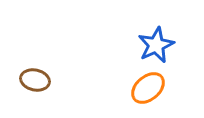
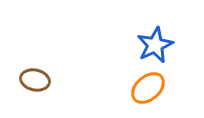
blue star: moved 1 px left
